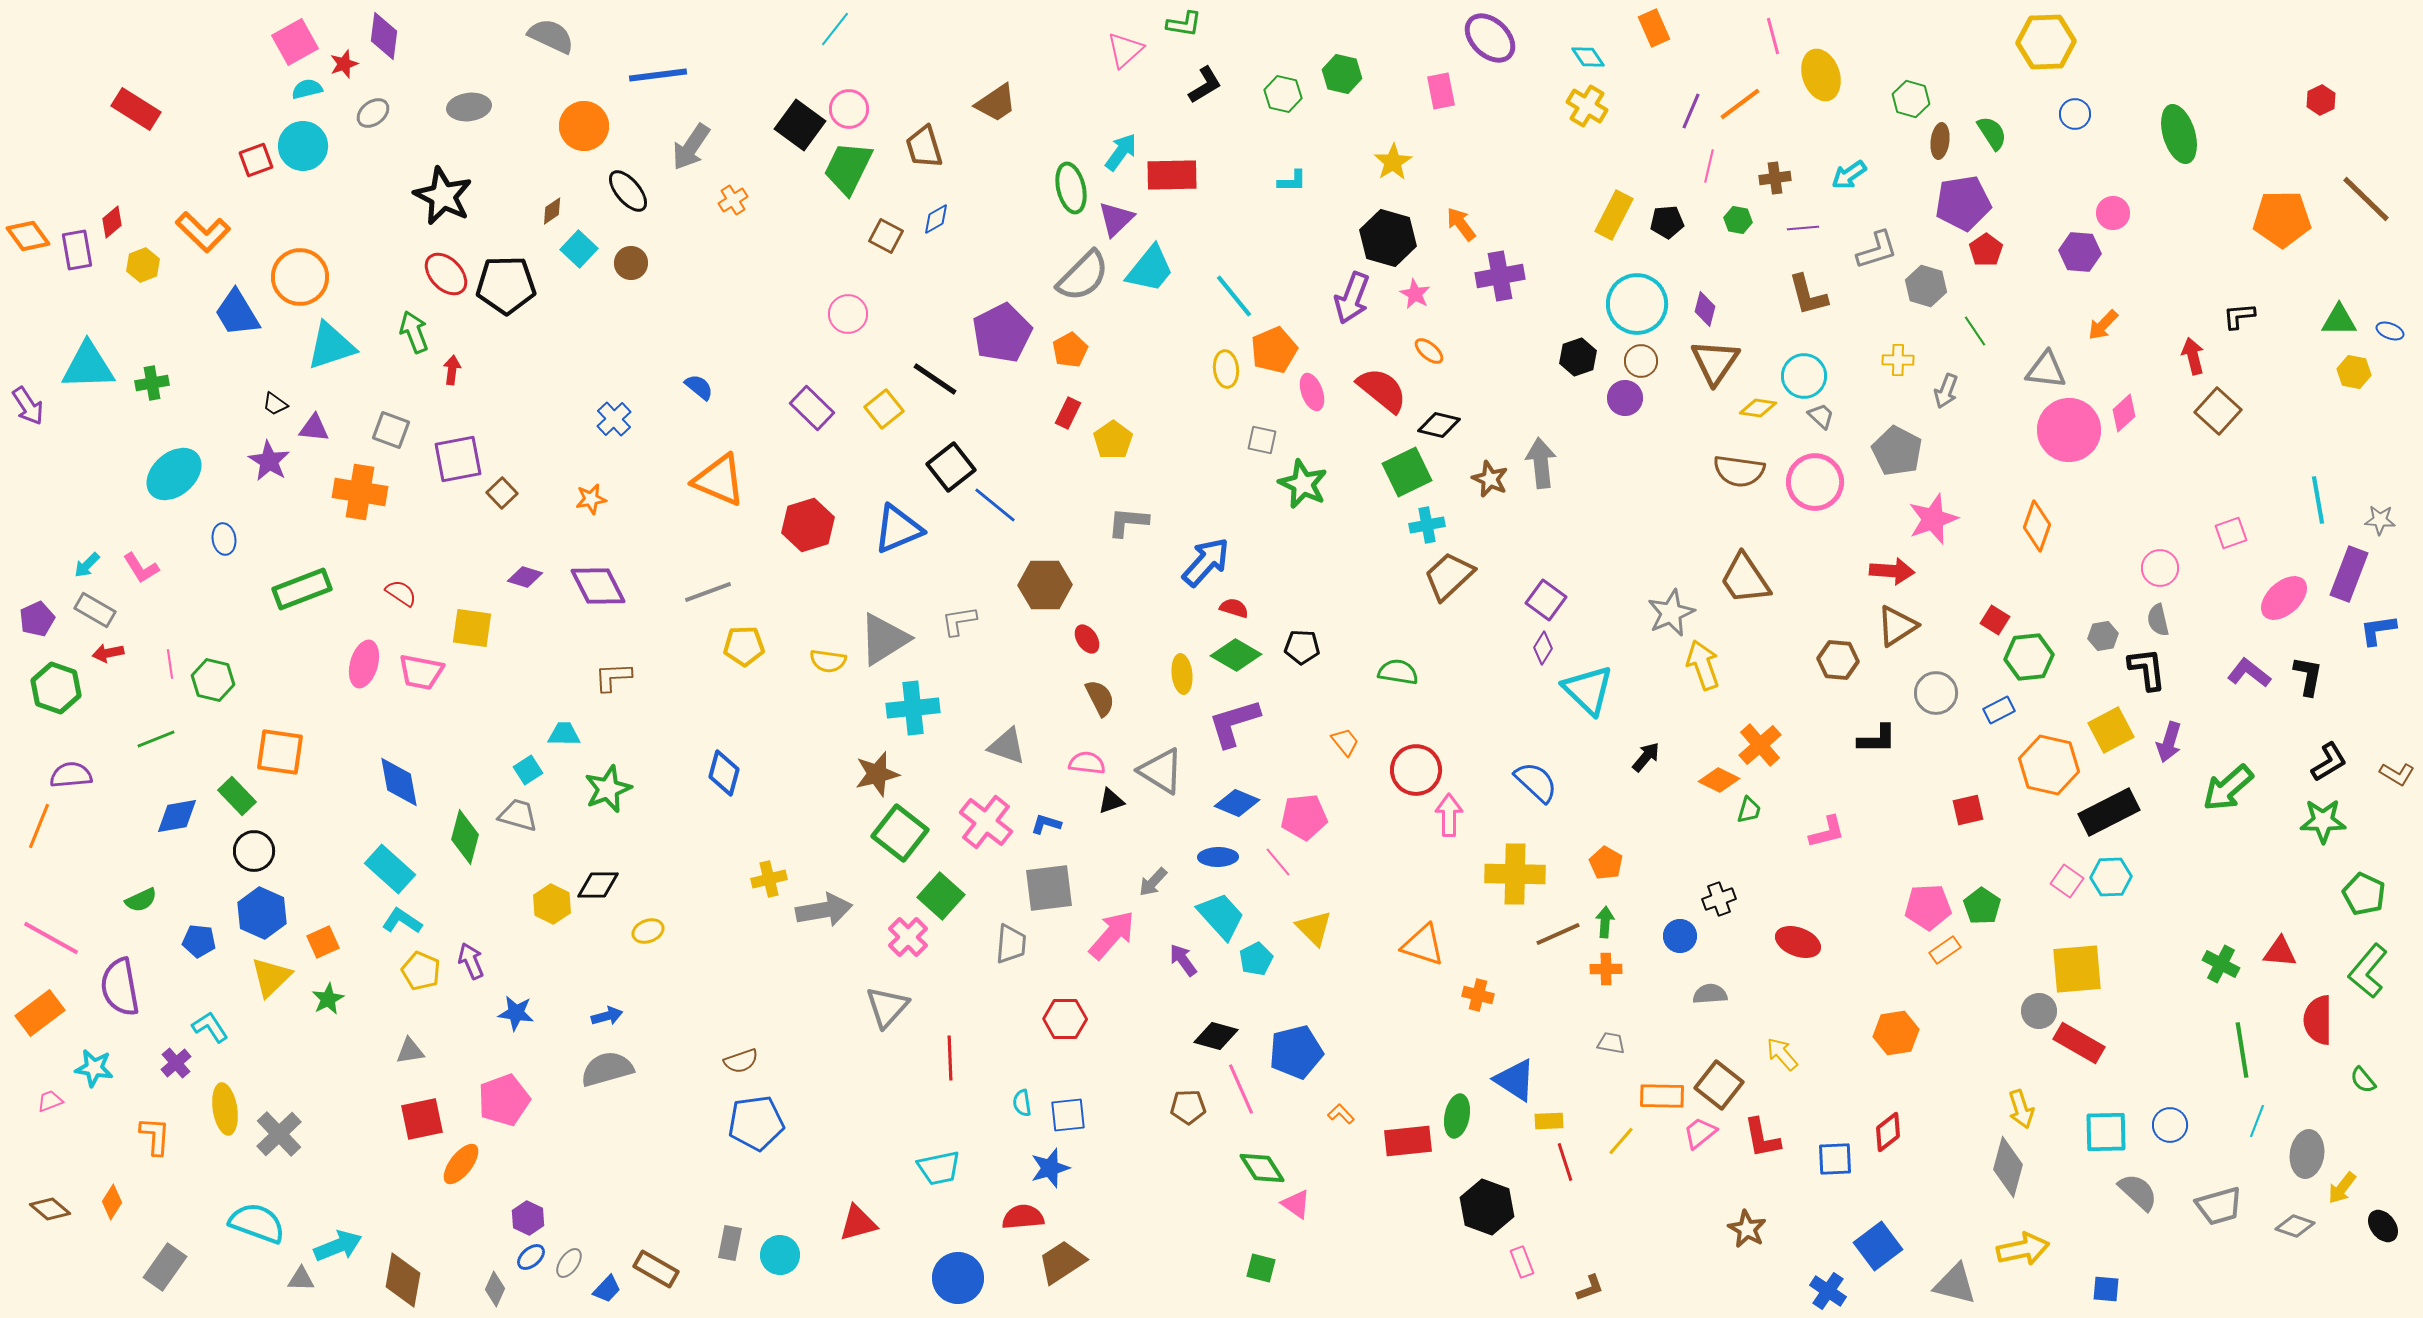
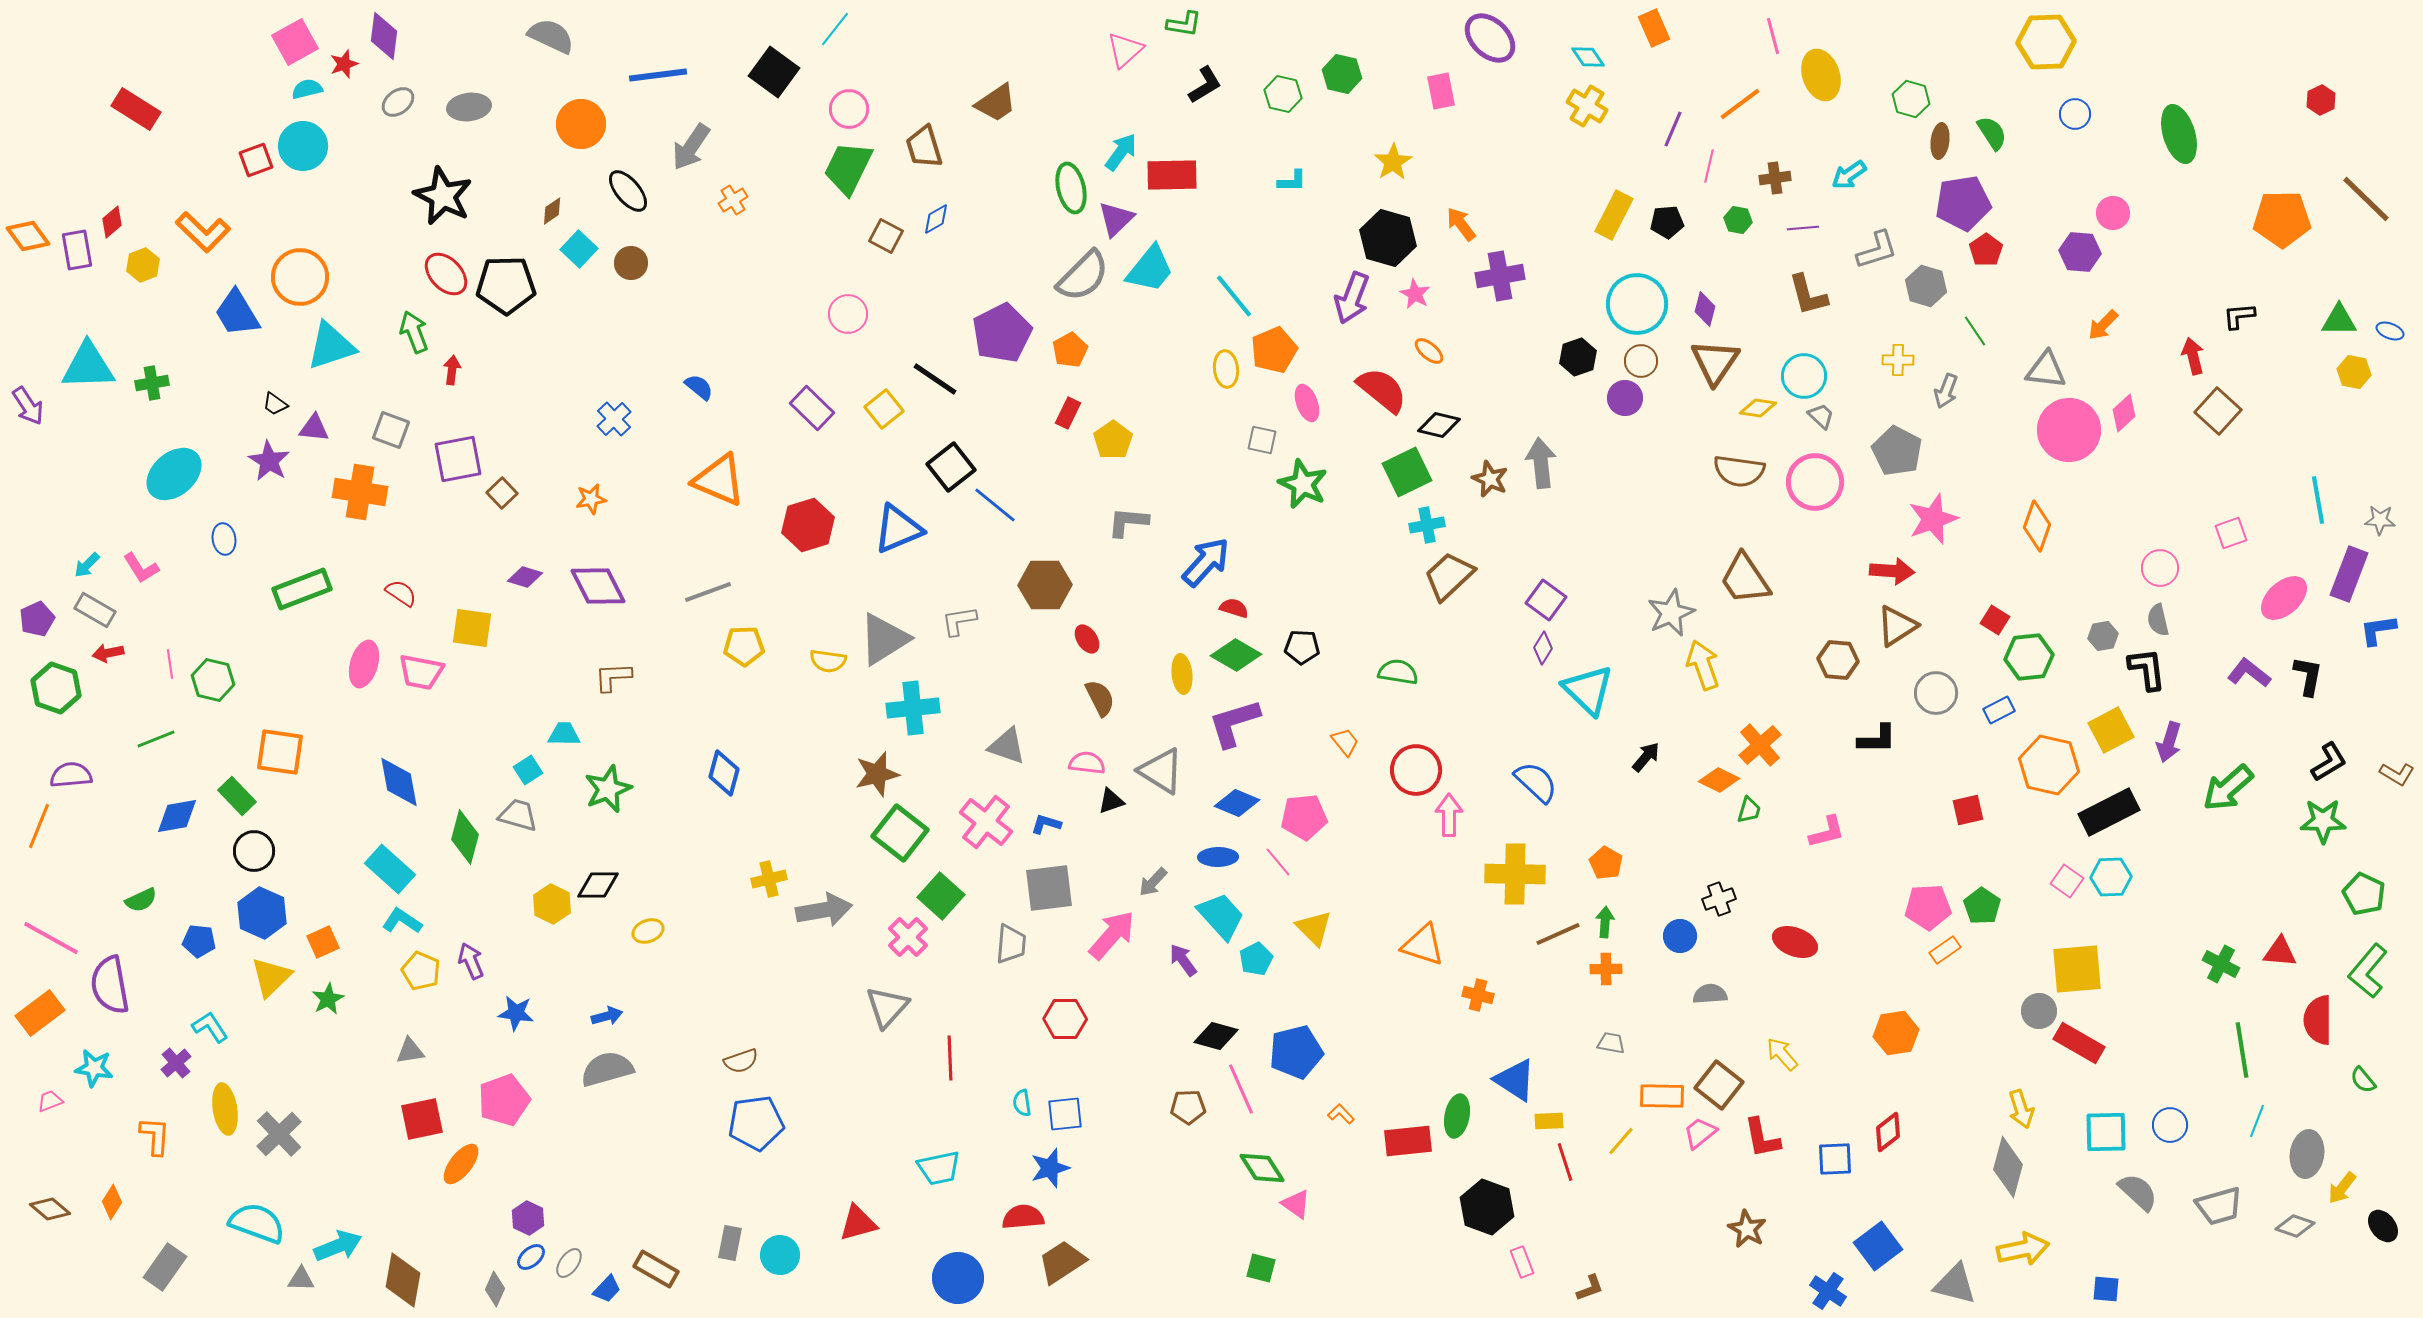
purple line at (1691, 111): moved 18 px left, 18 px down
gray ellipse at (373, 113): moved 25 px right, 11 px up
black square at (800, 125): moved 26 px left, 53 px up
orange circle at (584, 126): moved 3 px left, 2 px up
pink ellipse at (1312, 392): moved 5 px left, 11 px down
red ellipse at (1798, 942): moved 3 px left
purple semicircle at (120, 987): moved 10 px left, 2 px up
blue square at (1068, 1115): moved 3 px left, 1 px up
